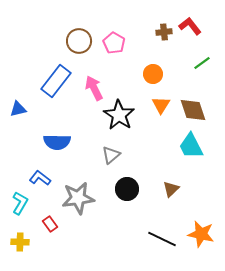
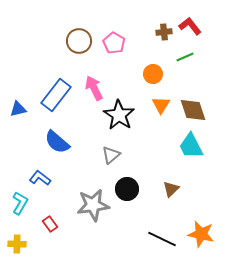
green line: moved 17 px left, 6 px up; rotated 12 degrees clockwise
blue rectangle: moved 14 px down
blue semicircle: rotated 40 degrees clockwise
gray star: moved 15 px right, 7 px down
yellow cross: moved 3 px left, 2 px down
